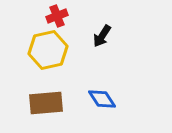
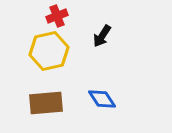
yellow hexagon: moved 1 px right, 1 px down
